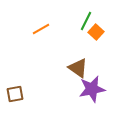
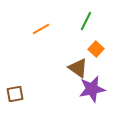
orange square: moved 17 px down
